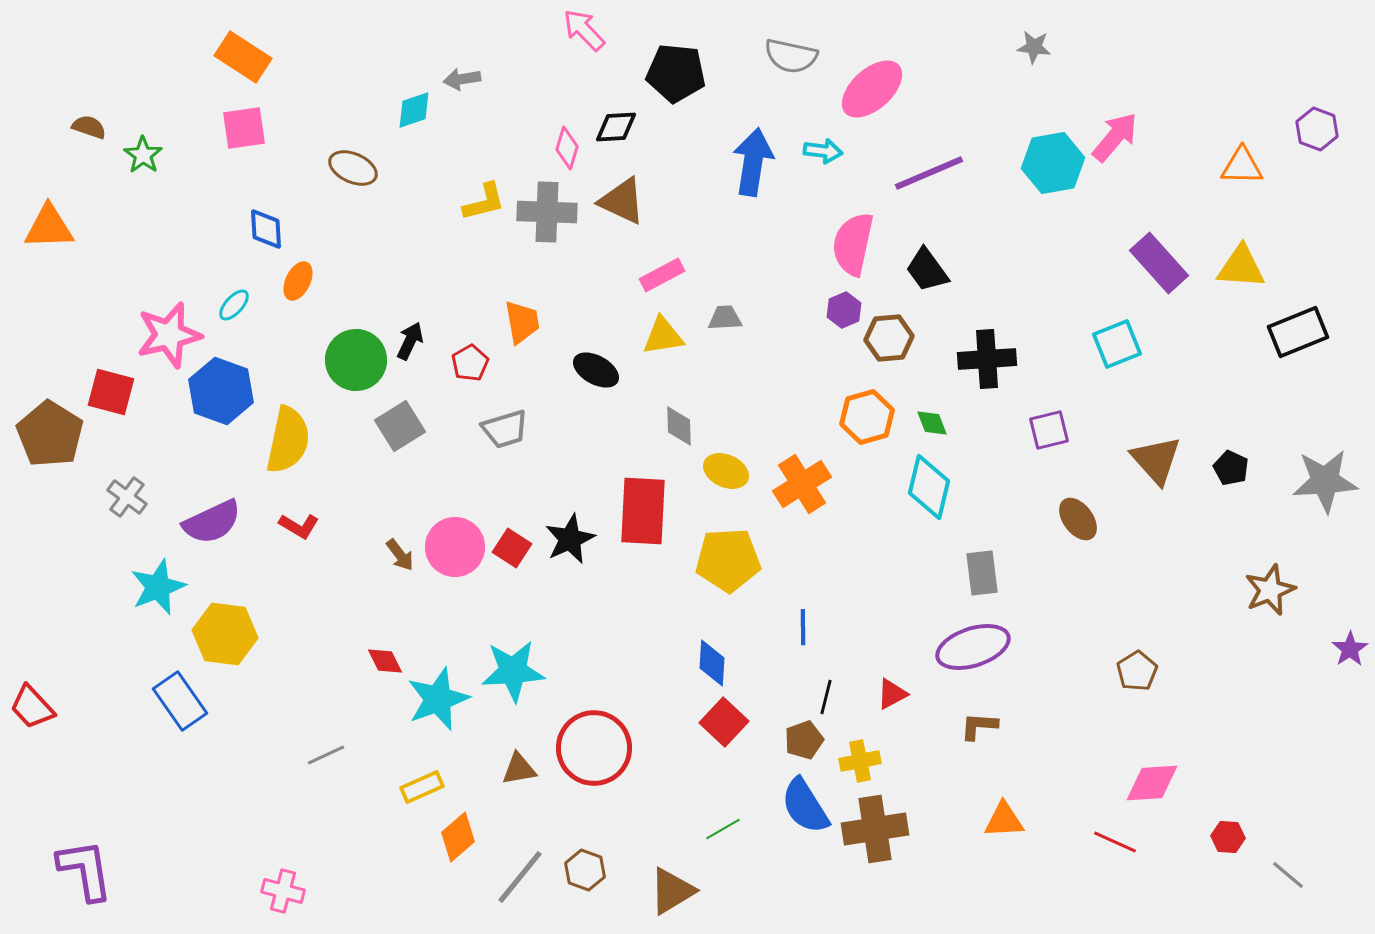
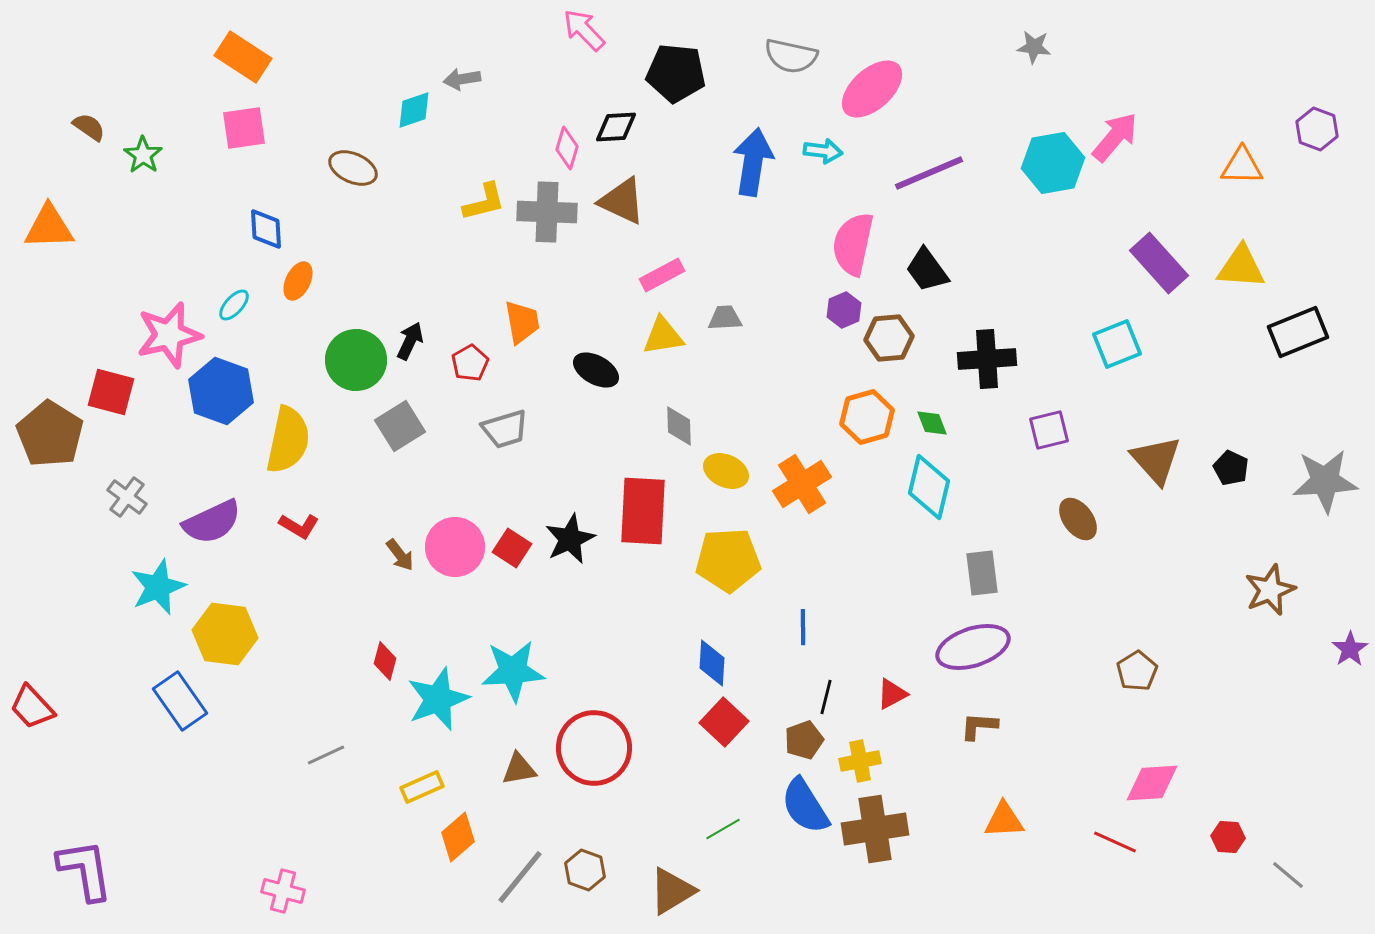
brown semicircle at (89, 127): rotated 16 degrees clockwise
red diamond at (385, 661): rotated 42 degrees clockwise
